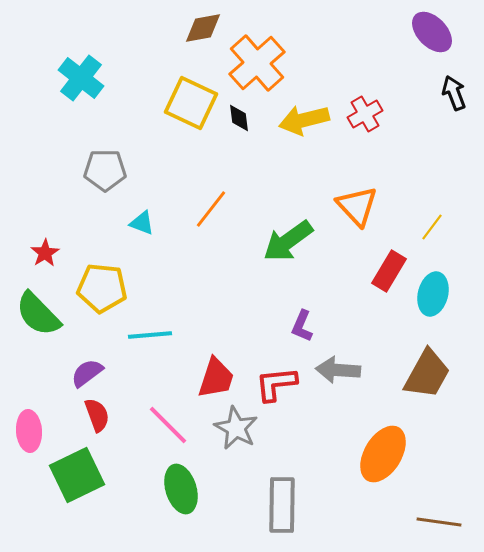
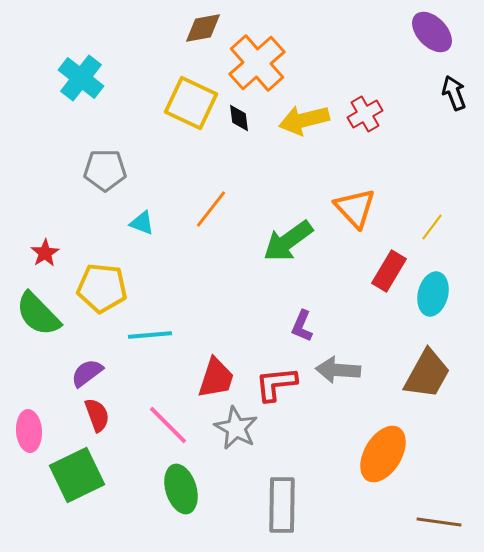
orange triangle: moved 2 px left, 2 px down
